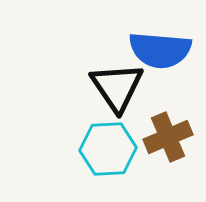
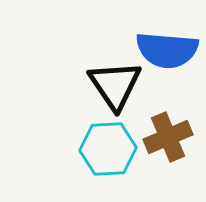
blue semicircle: moved 7 px right
black triangle: moved 2 px left, 2 px up
